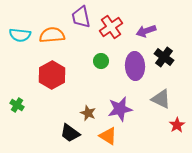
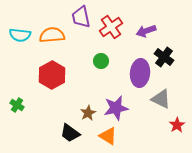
purple ellipse: moved 5 px right, 7 px down; rotated 8 degrees clockwise
purple star: moved 4 px left, 1 px up
brown star: rotated 21 degrees clockwise
